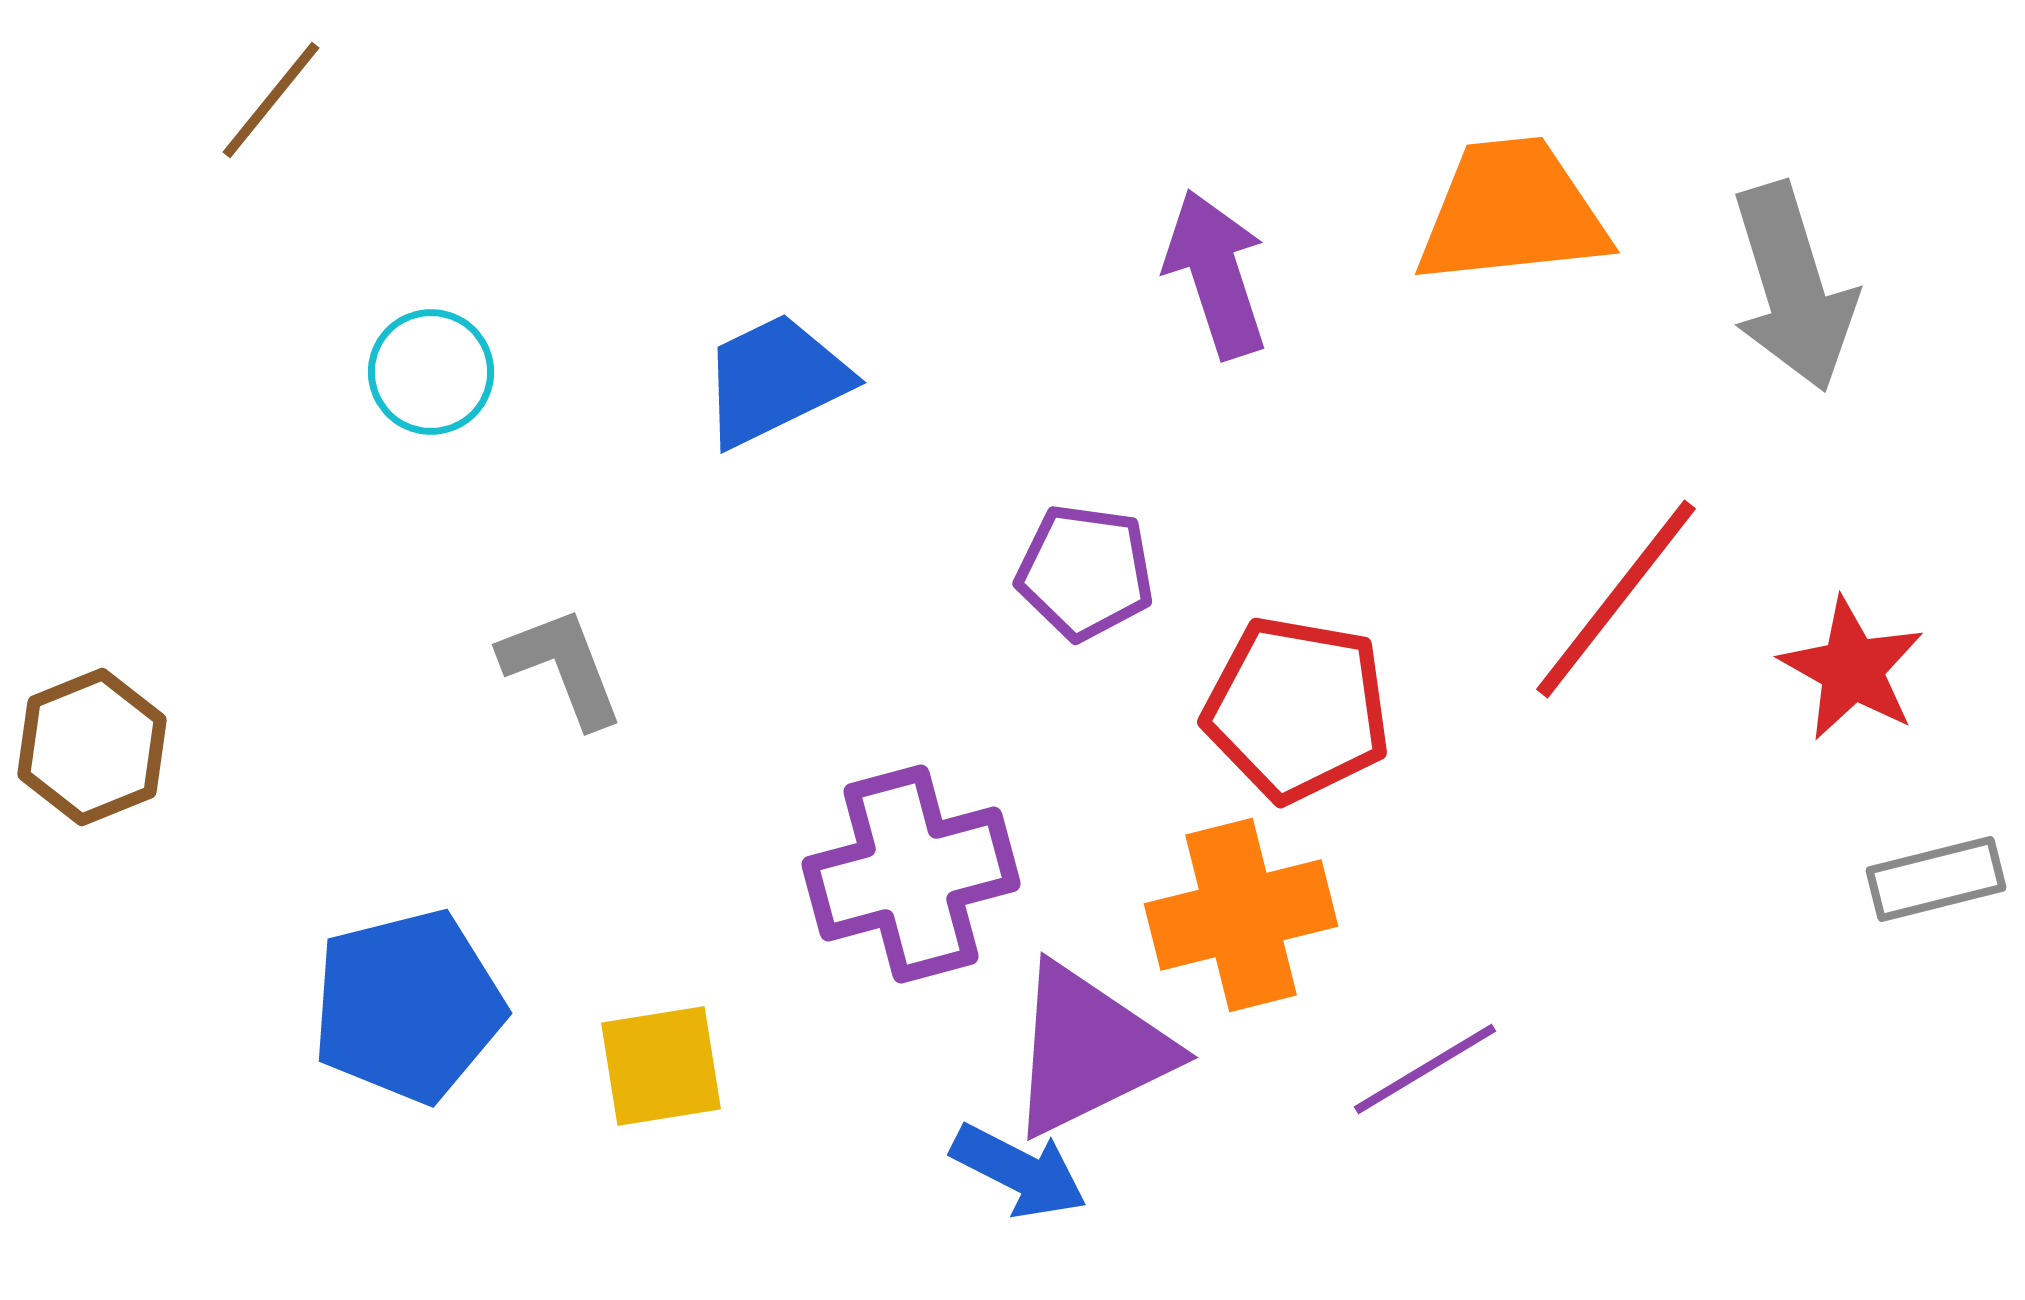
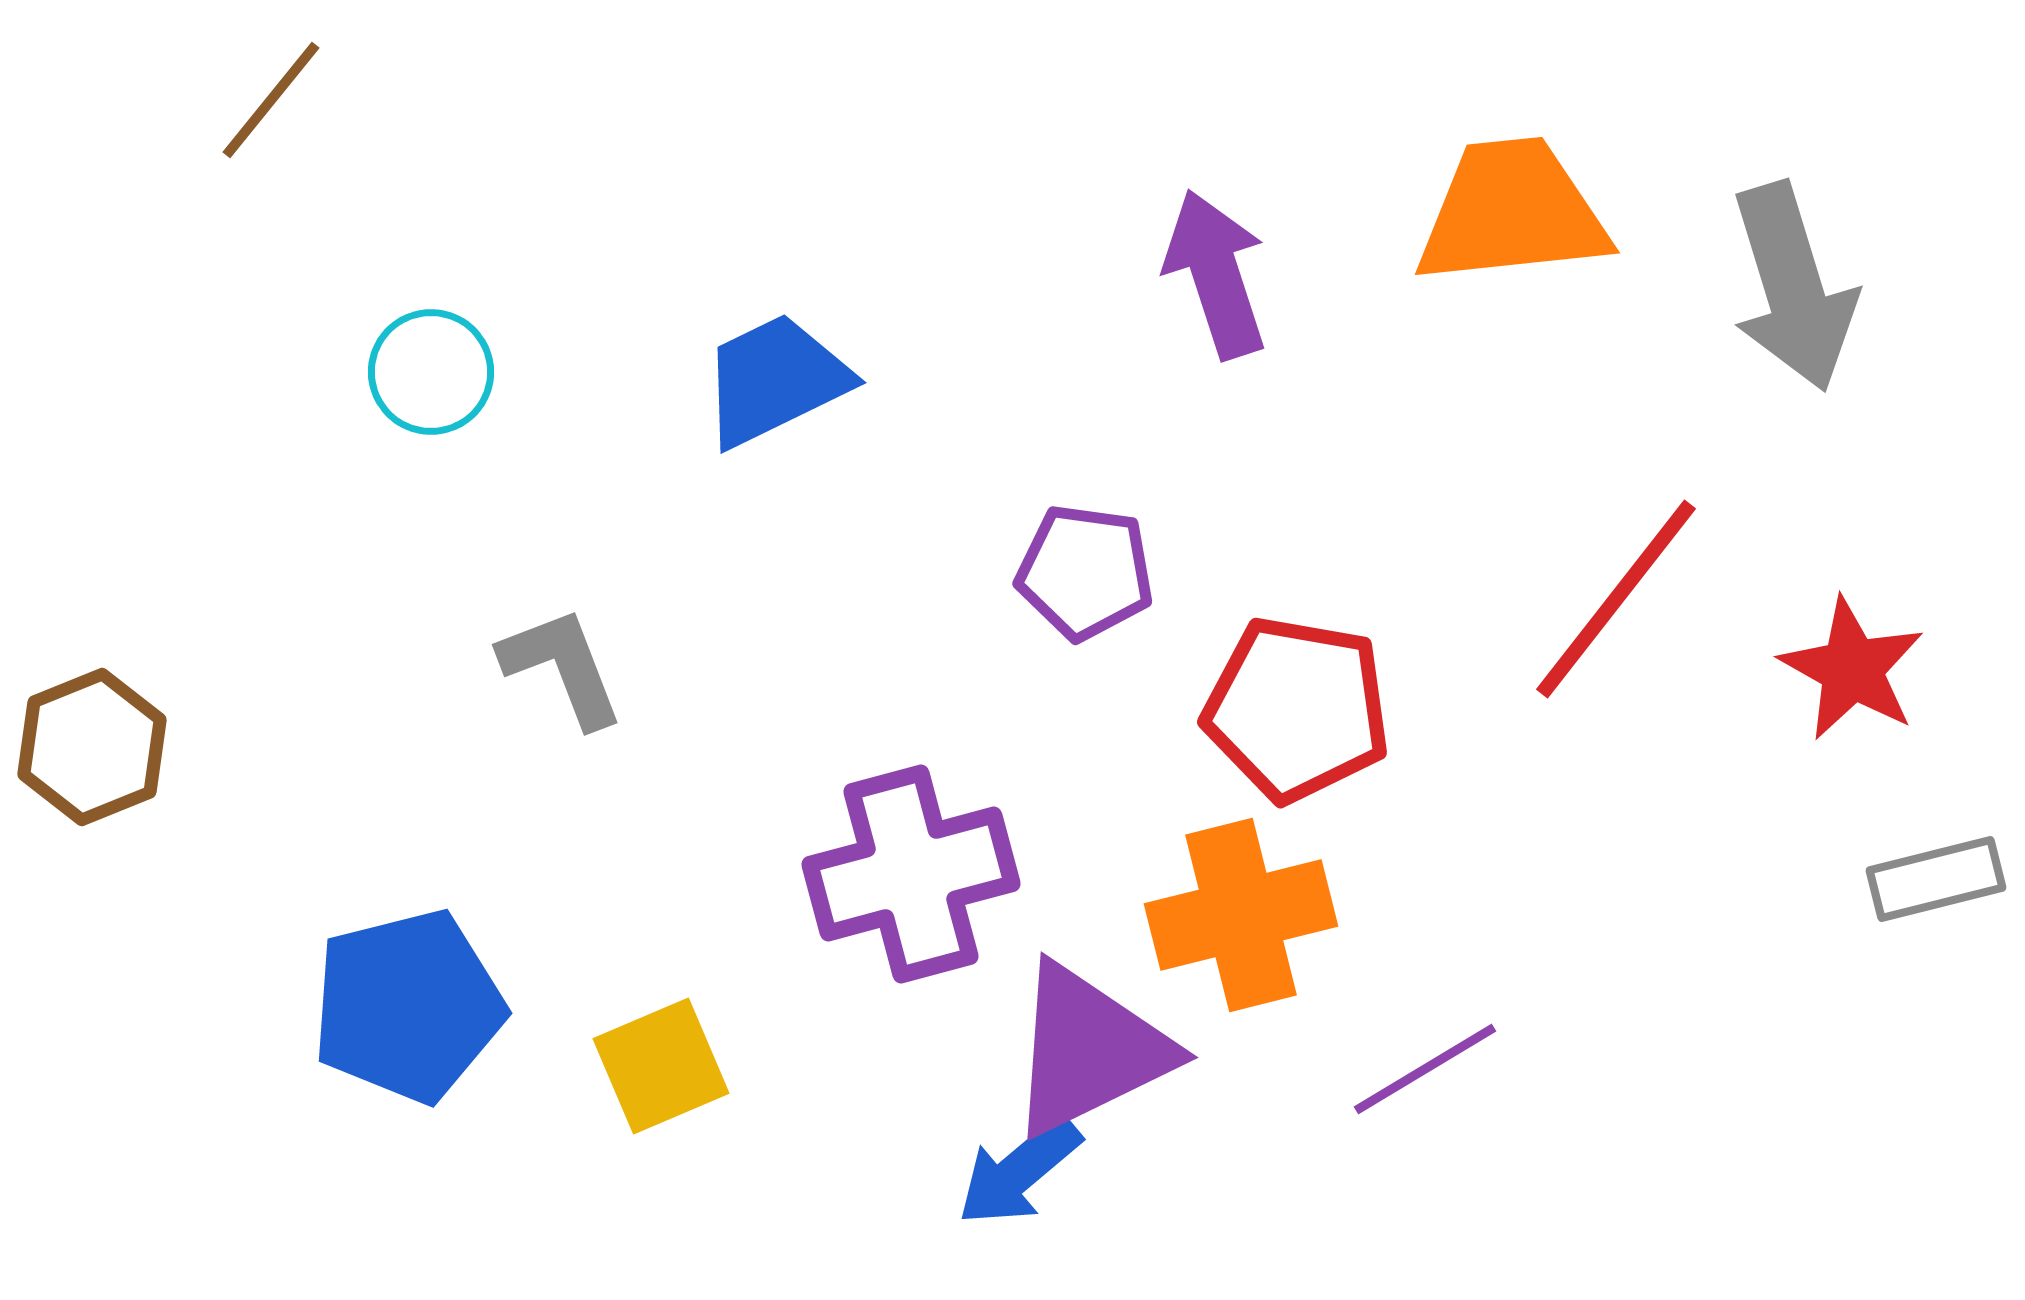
yellow square: rotated 14 degrees counterclockwise
blue arrow: rotated 113 degrees clockwise
